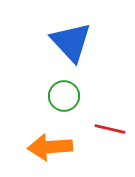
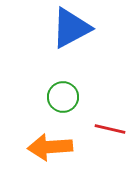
blue triangle: moved 14 px up; rotated 45 degrees clockwise
green circle: moved 1 px left, 1 px down
